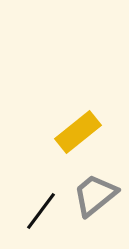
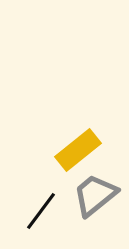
yellow rectangle: moved 18 px down
